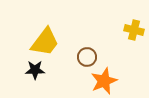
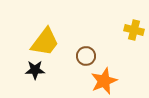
brown circle: moved 1 px left, 1 px up
